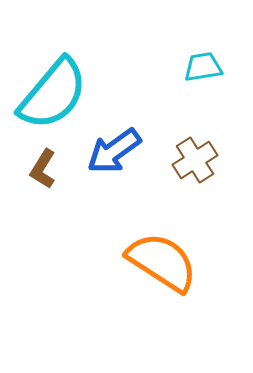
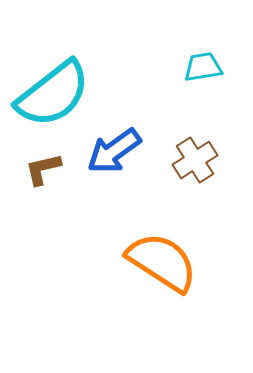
cyan semicircle: rotated 12 degrees clockwise
brown L-shape: rotated 45 degrees clockwise
